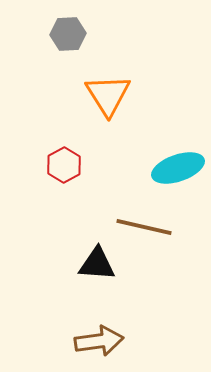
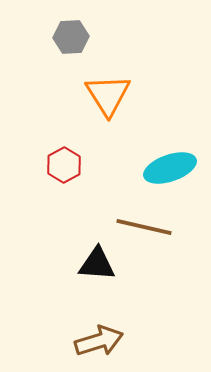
gray hexagon: moved 3 px right, 3 px down
cyan ellipse: moved 8 px left
brown arrow: rotated 9 degrees counterclockwise
